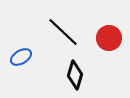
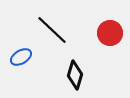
black line: moved 11 px left, 2 px up
red circle: moved 1 px right, 5 px up
